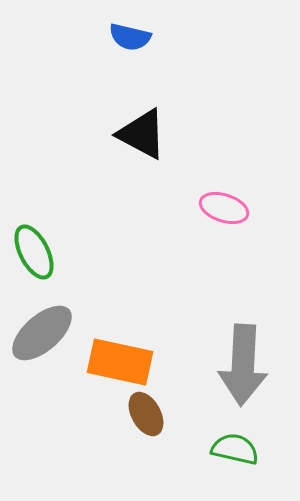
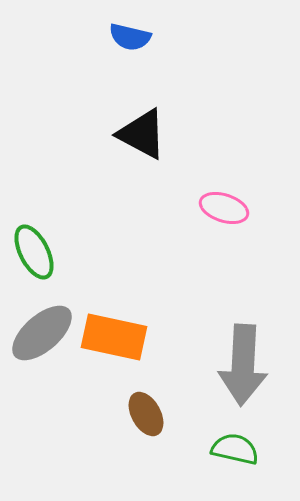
orange rectangle: moved 6 px left, 25 px up
